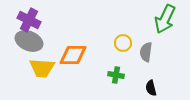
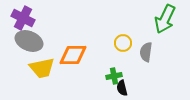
purple cross: moved 6 px left, 2 px up
yellow trapezoid: rotated 16 degrees counterclockwise
green cross: moved 2 px left, 1 px down; rotated 21 degrees counterclockwise
black semicircle: moved 29 px left
